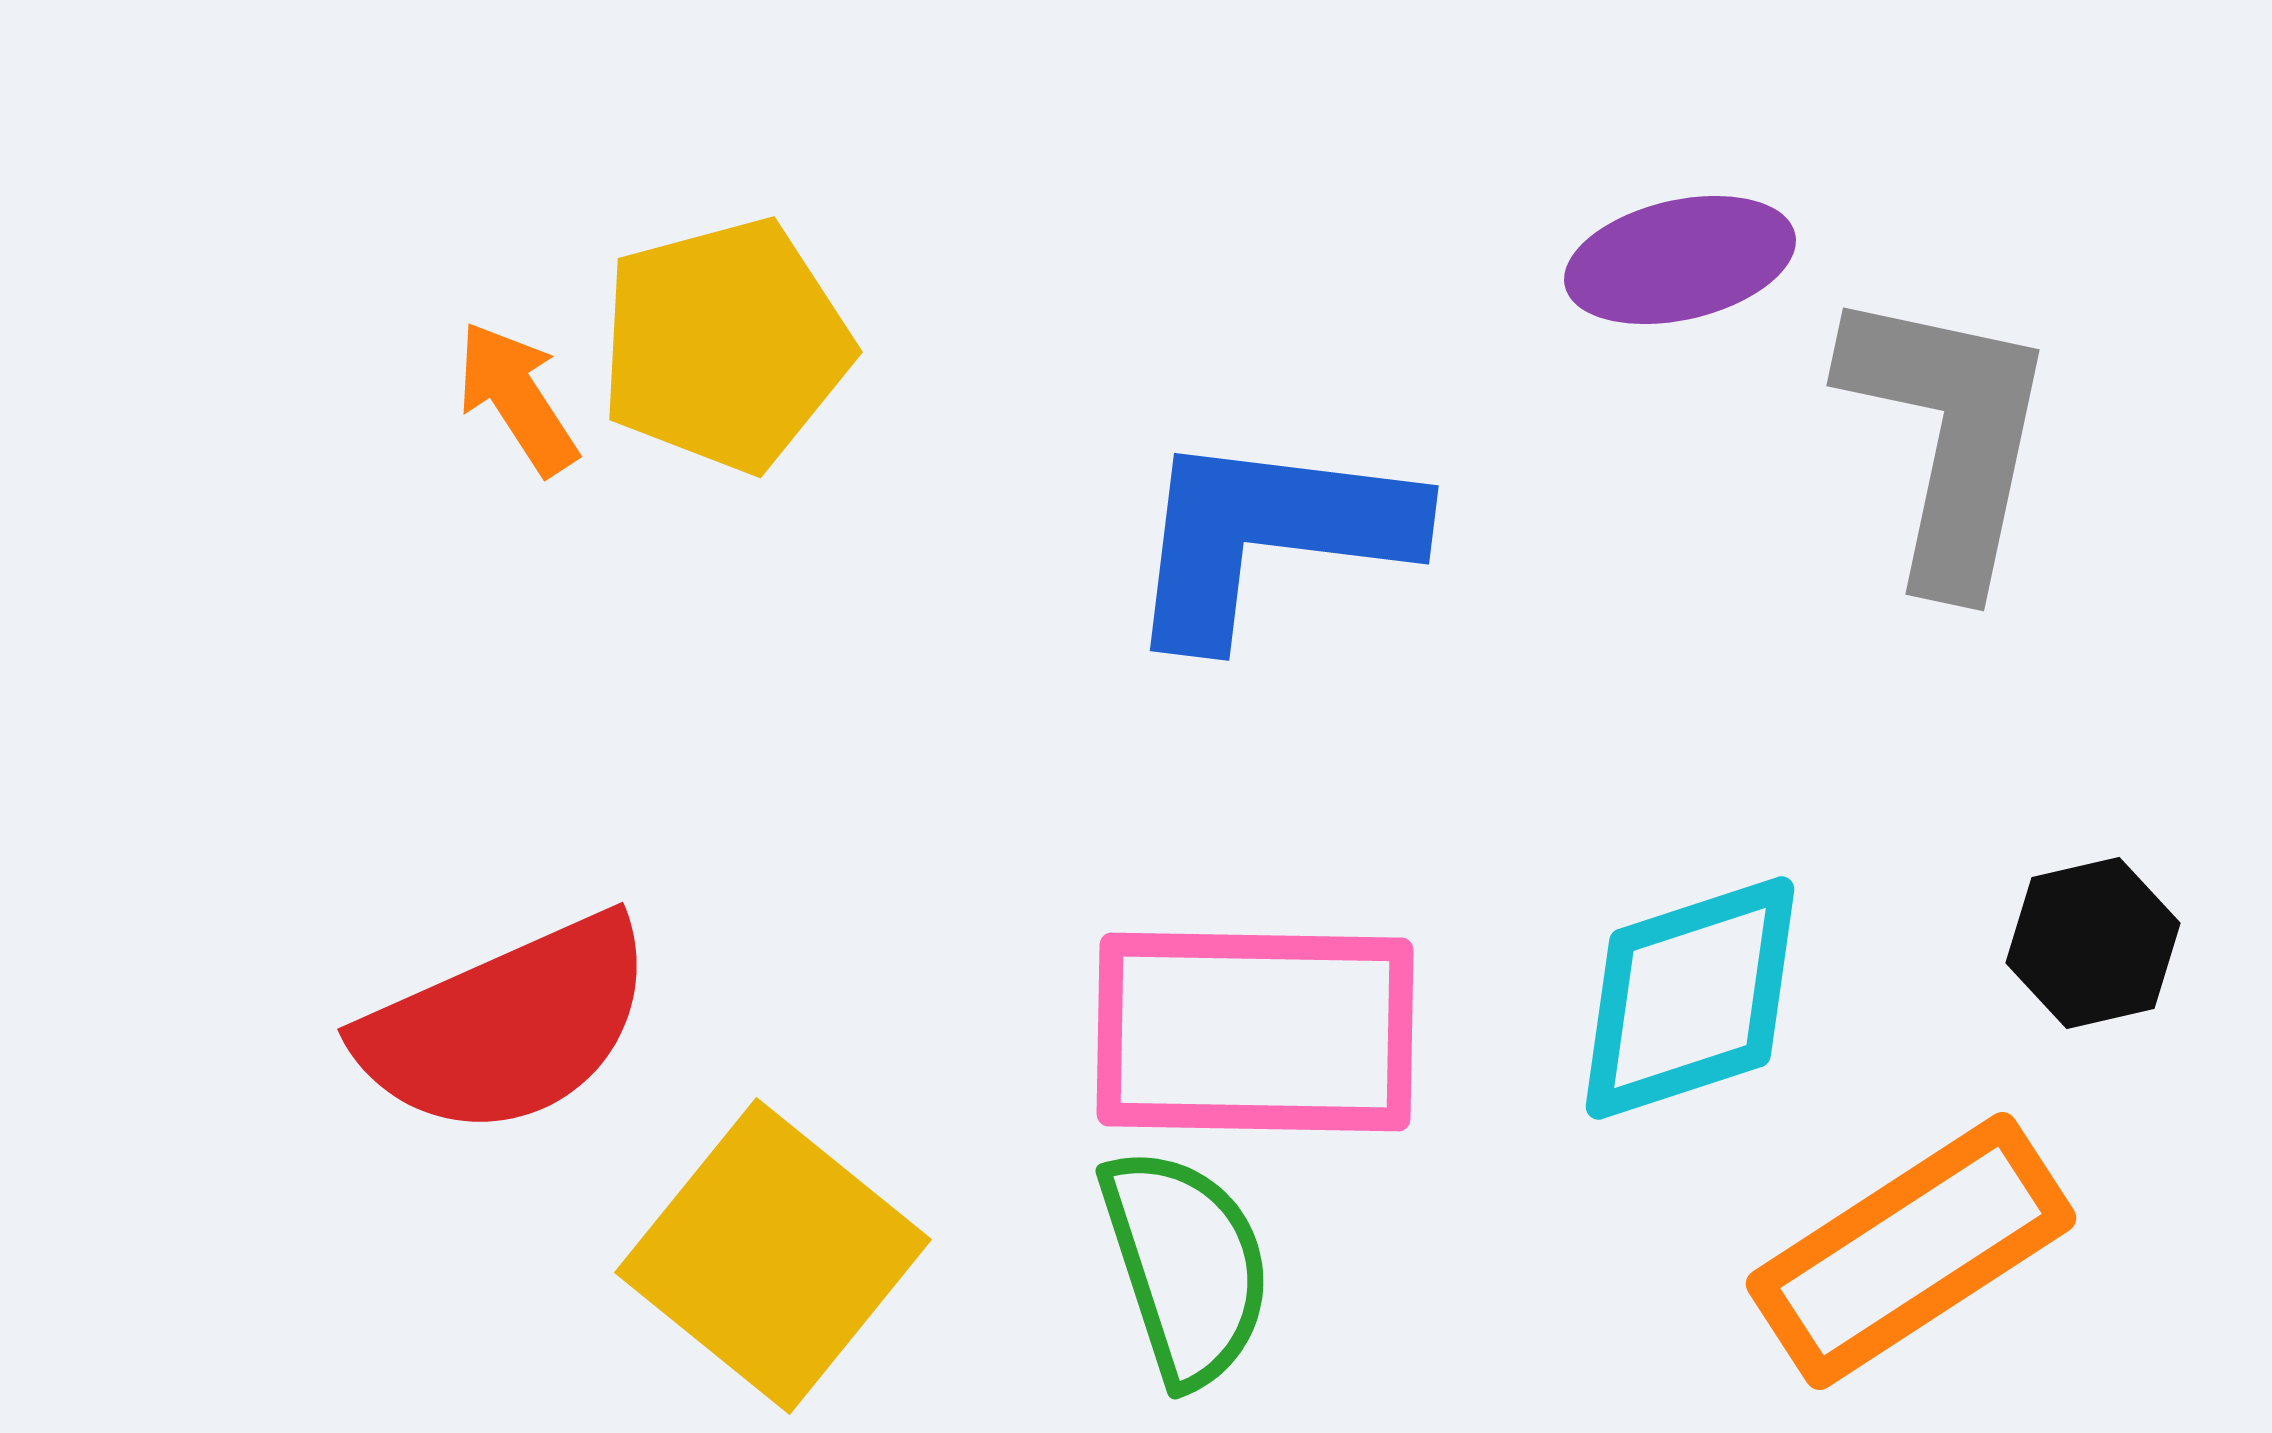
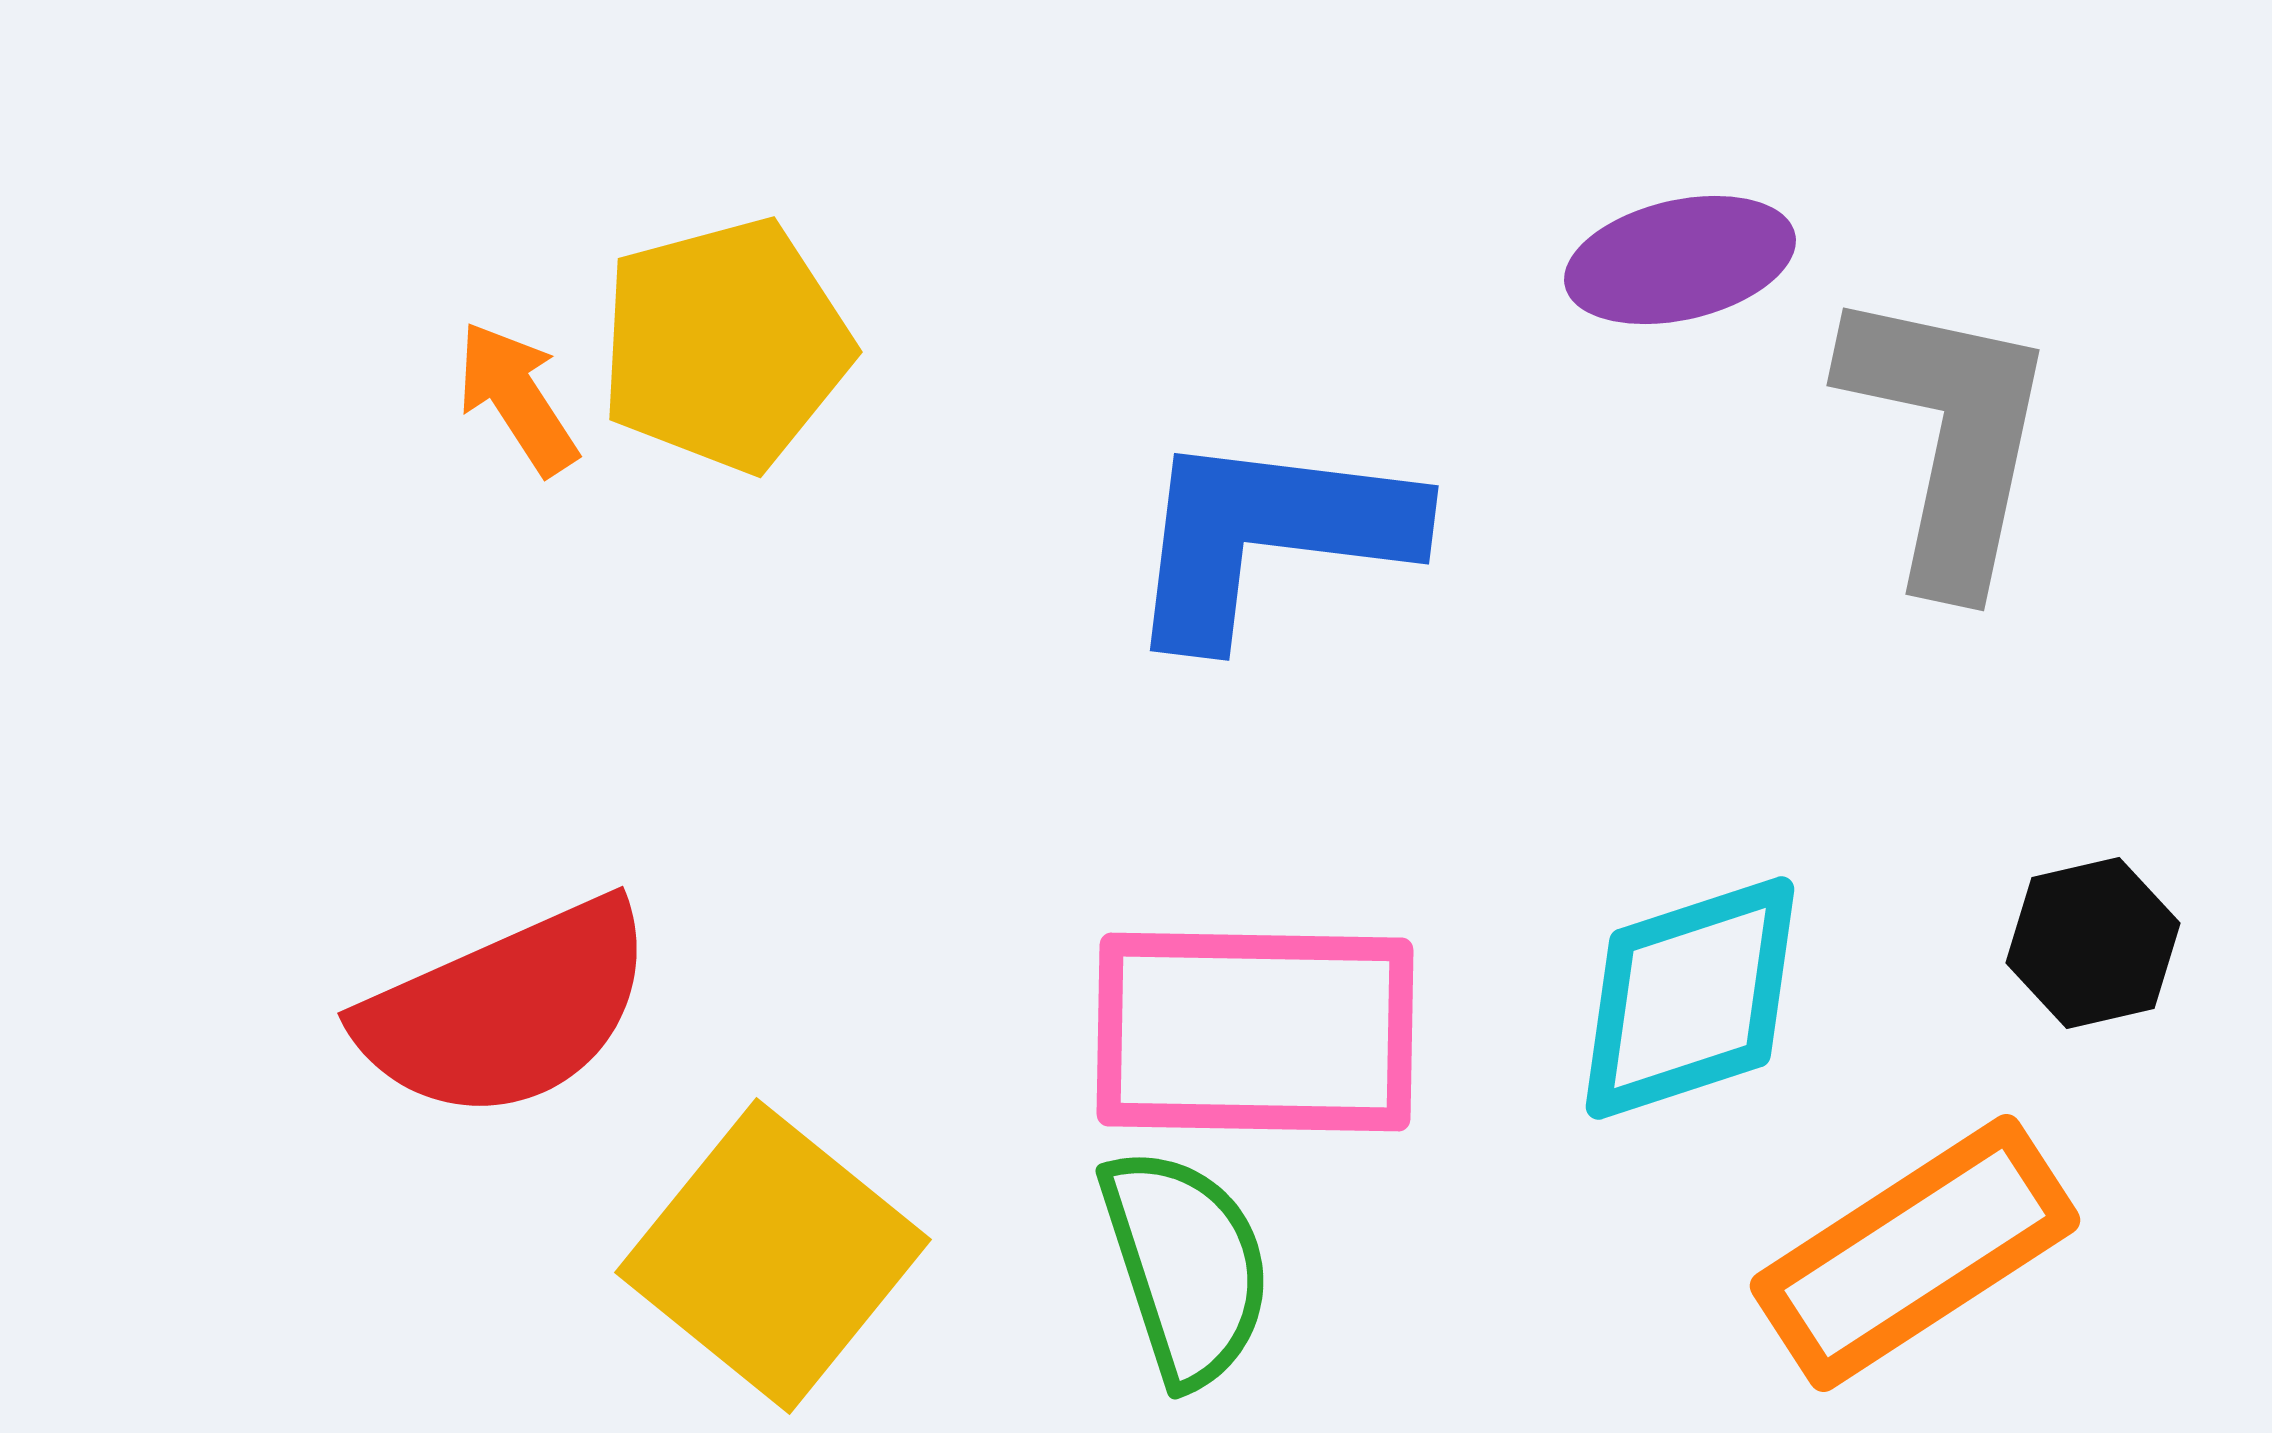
red semicircle: moved 16 px up
orange rectangle: moved 4 px right, 2 px down
